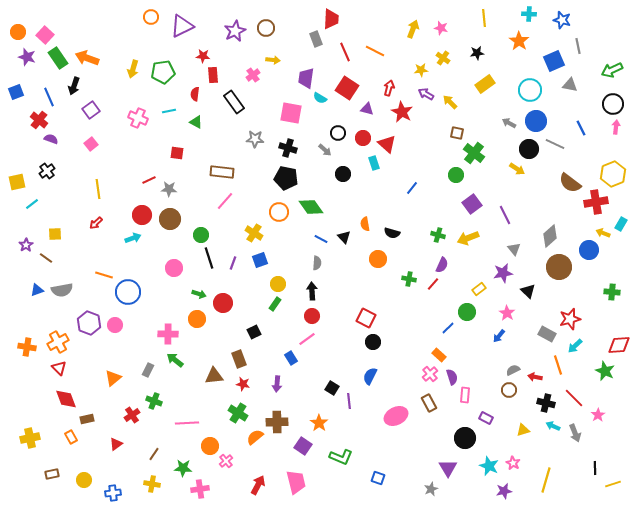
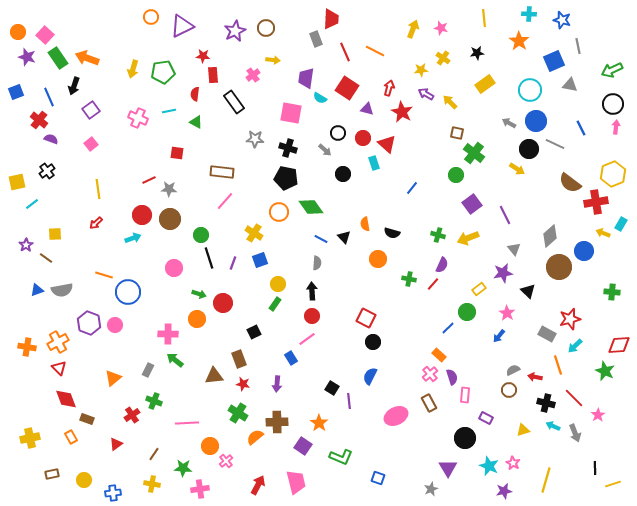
blue circle at (589, 250): moved 5 px left, 1 px down
brown rectangle at (87, 419): rotated 32 degrees clockwise
